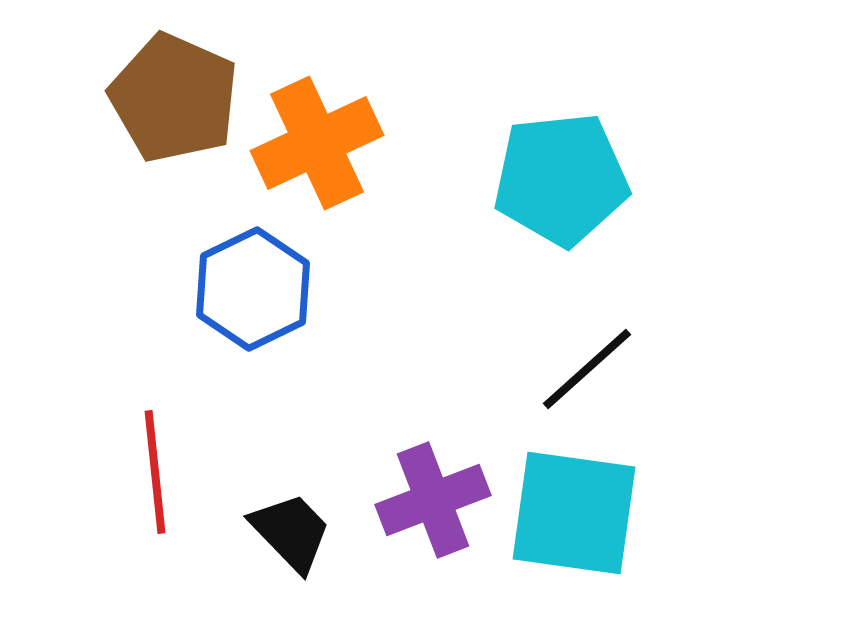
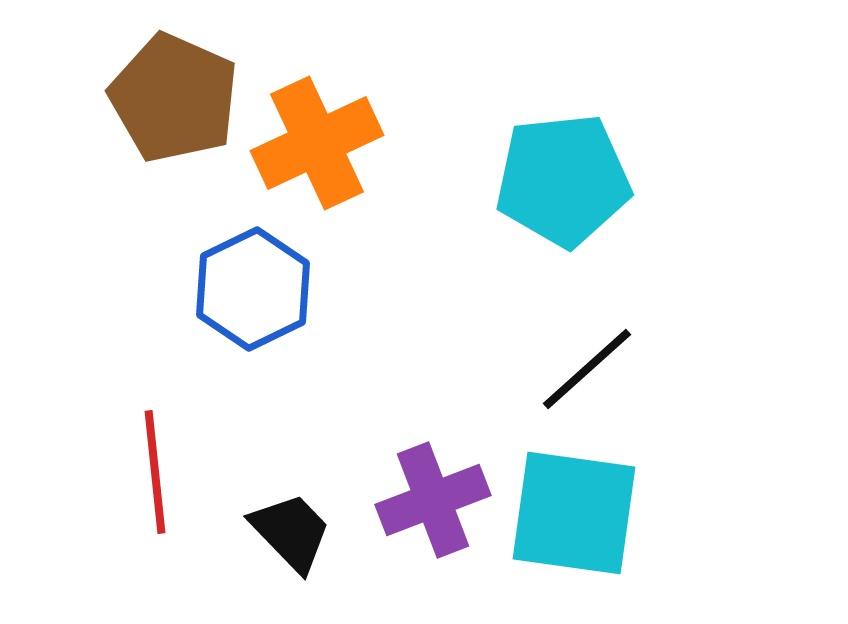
cyan pentagon: moved 2 px right, 1 px down
